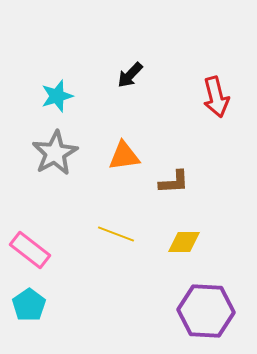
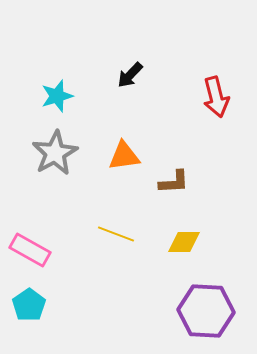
pink rectangle: rotated 9 degrees counterclockwise
